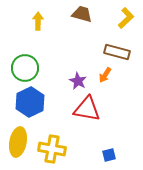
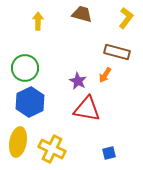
yellow L-shape: rotated 10 degrees counterclockwise
yellow cross: rotated 16 degrees clockwise
blue square: moved 2 px up
